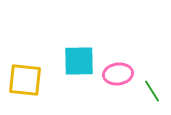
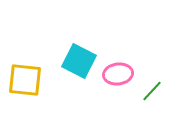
cyan square: rotated 28 degrees clockwise
green line: rotated 75 degrees clockwise
